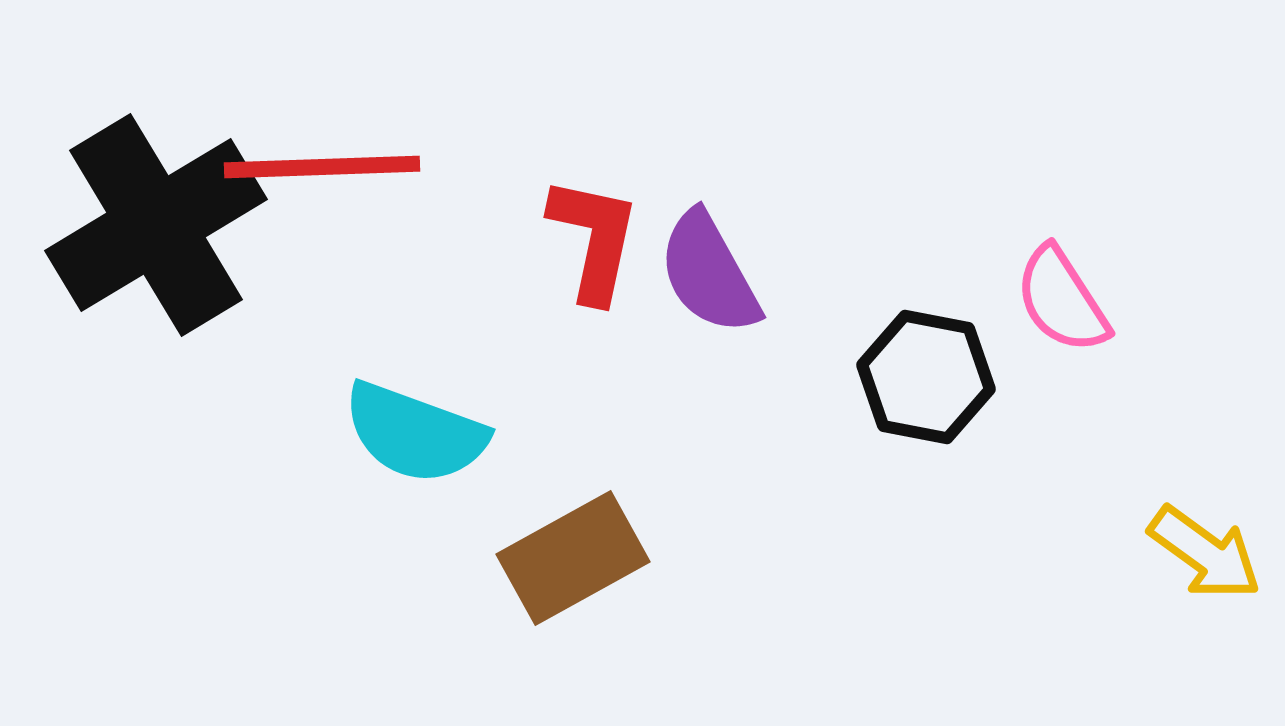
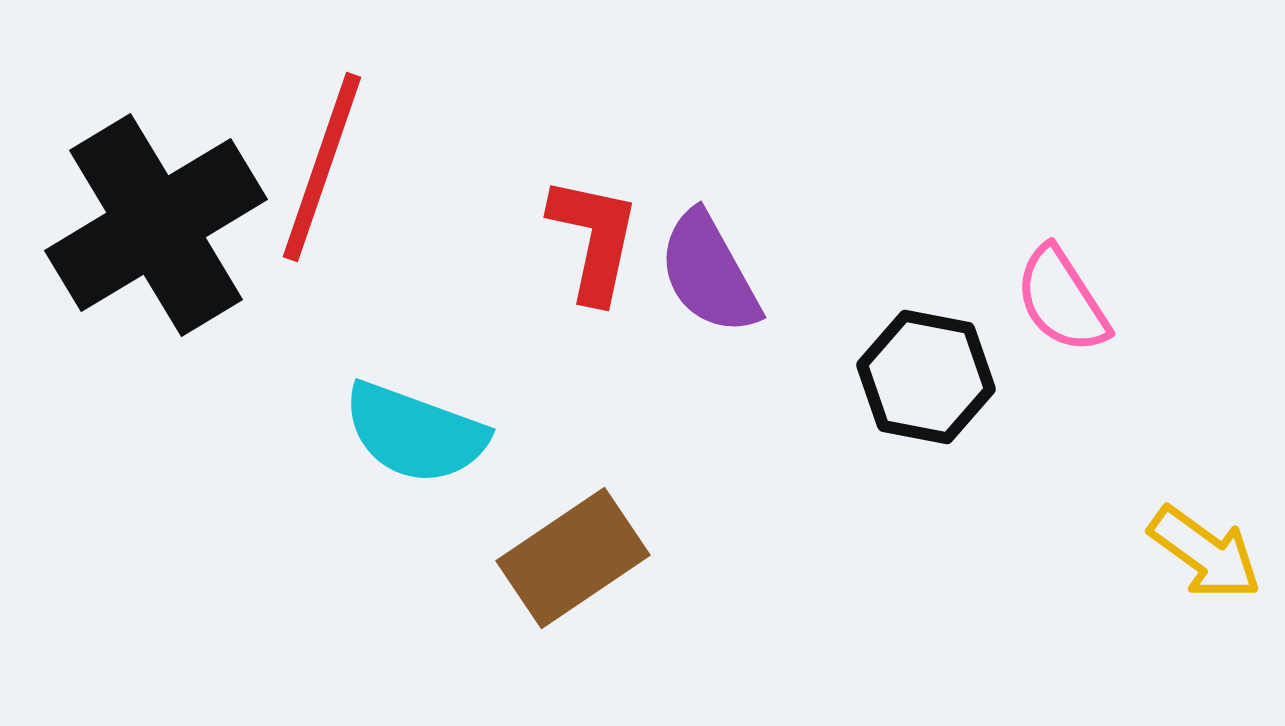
red line: rotated 69 degrees counterclockwise
brown rectangle: rotated 5 degrees counterclockwise
